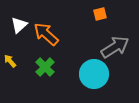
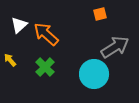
yellow arrow: moved 1 px up
